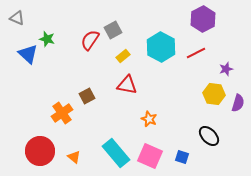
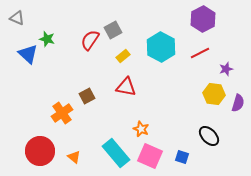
red line: moved 4 px right
red triangle: moved 1 px left, 2 px down
orange star: moved 8 px left, 10 px down
